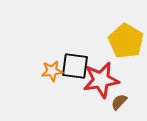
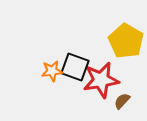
black square: moved 1 px down; rotated 12 degrees clockwise
brown semicircle: moved 3 px right, 1 px up
